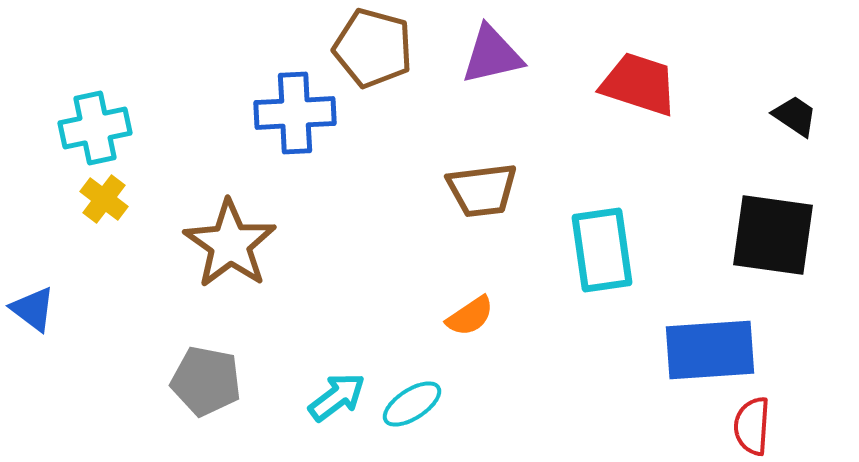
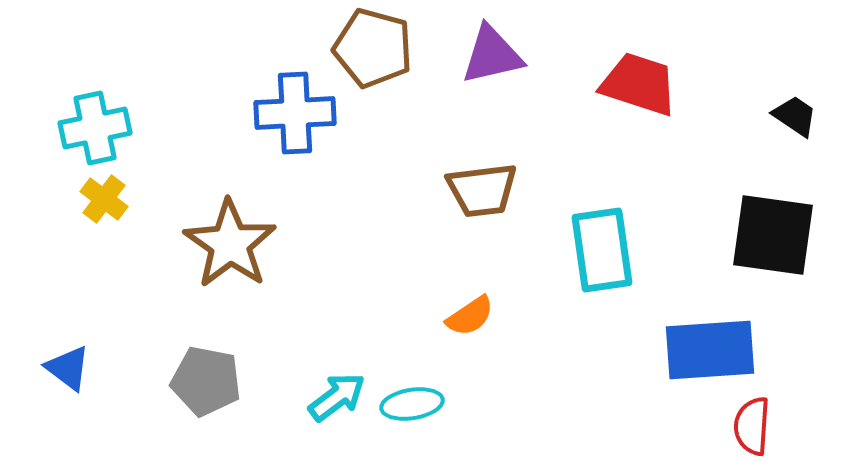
blue triangle: moved 35 px right, 59 px down
cyan ellipse: rotated 24 degrees clockwise
